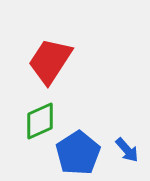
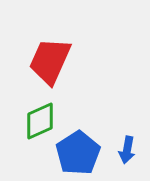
red trapezoid: rotated 9 degrees counterclockwise
blue arrow: rotated 52 degrees clockwise
